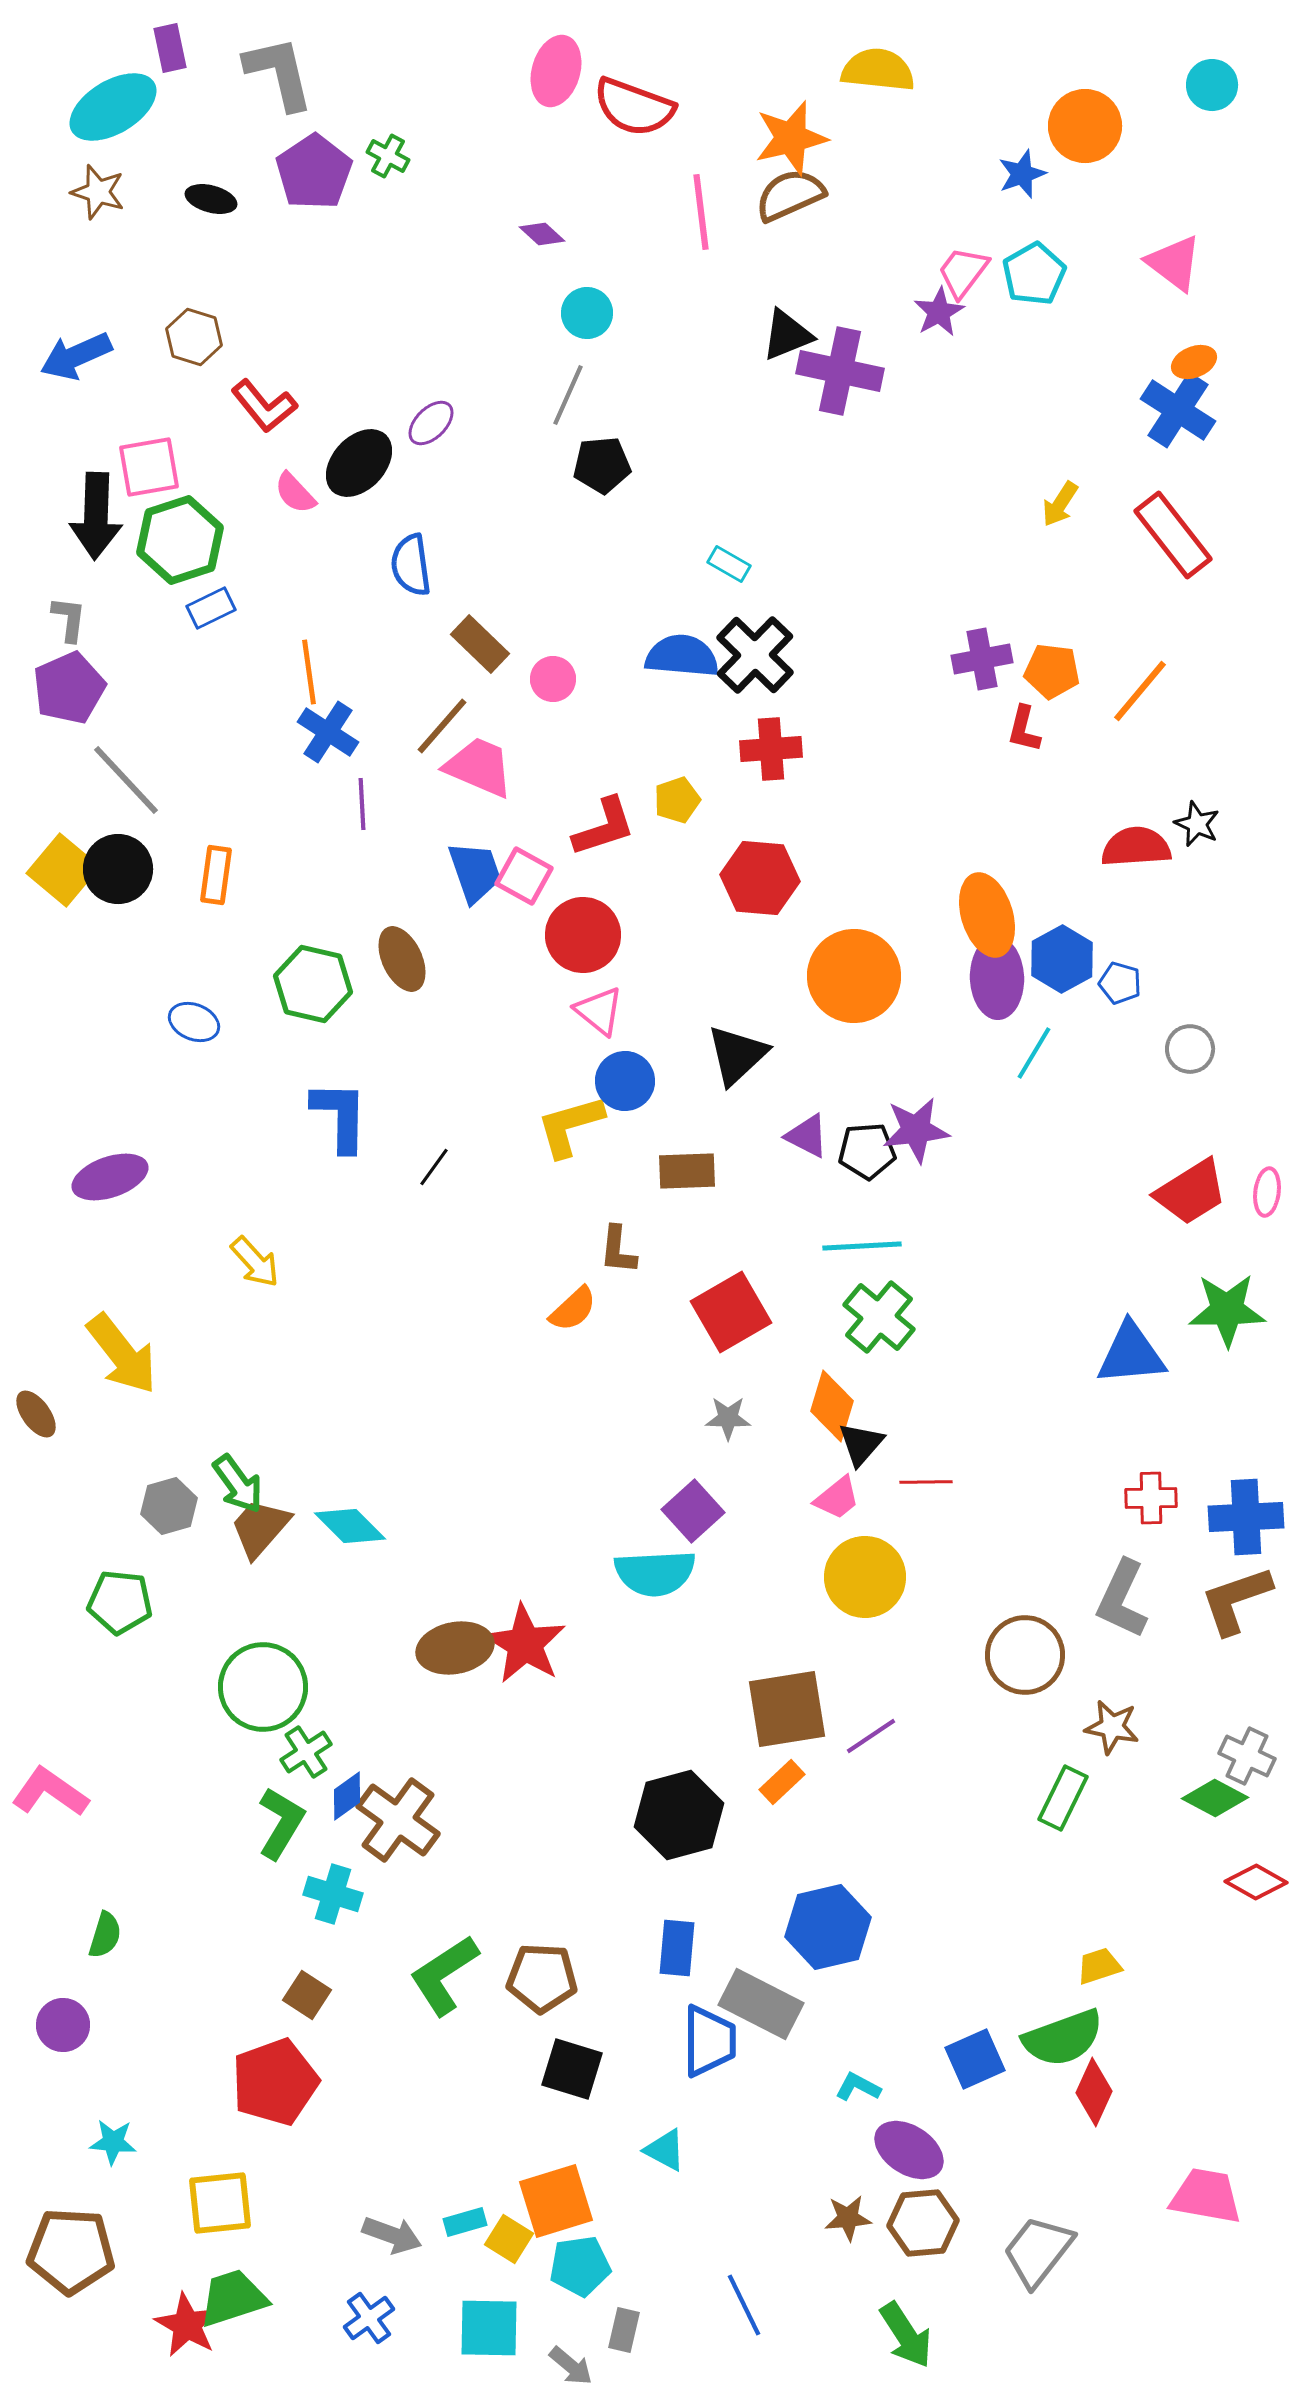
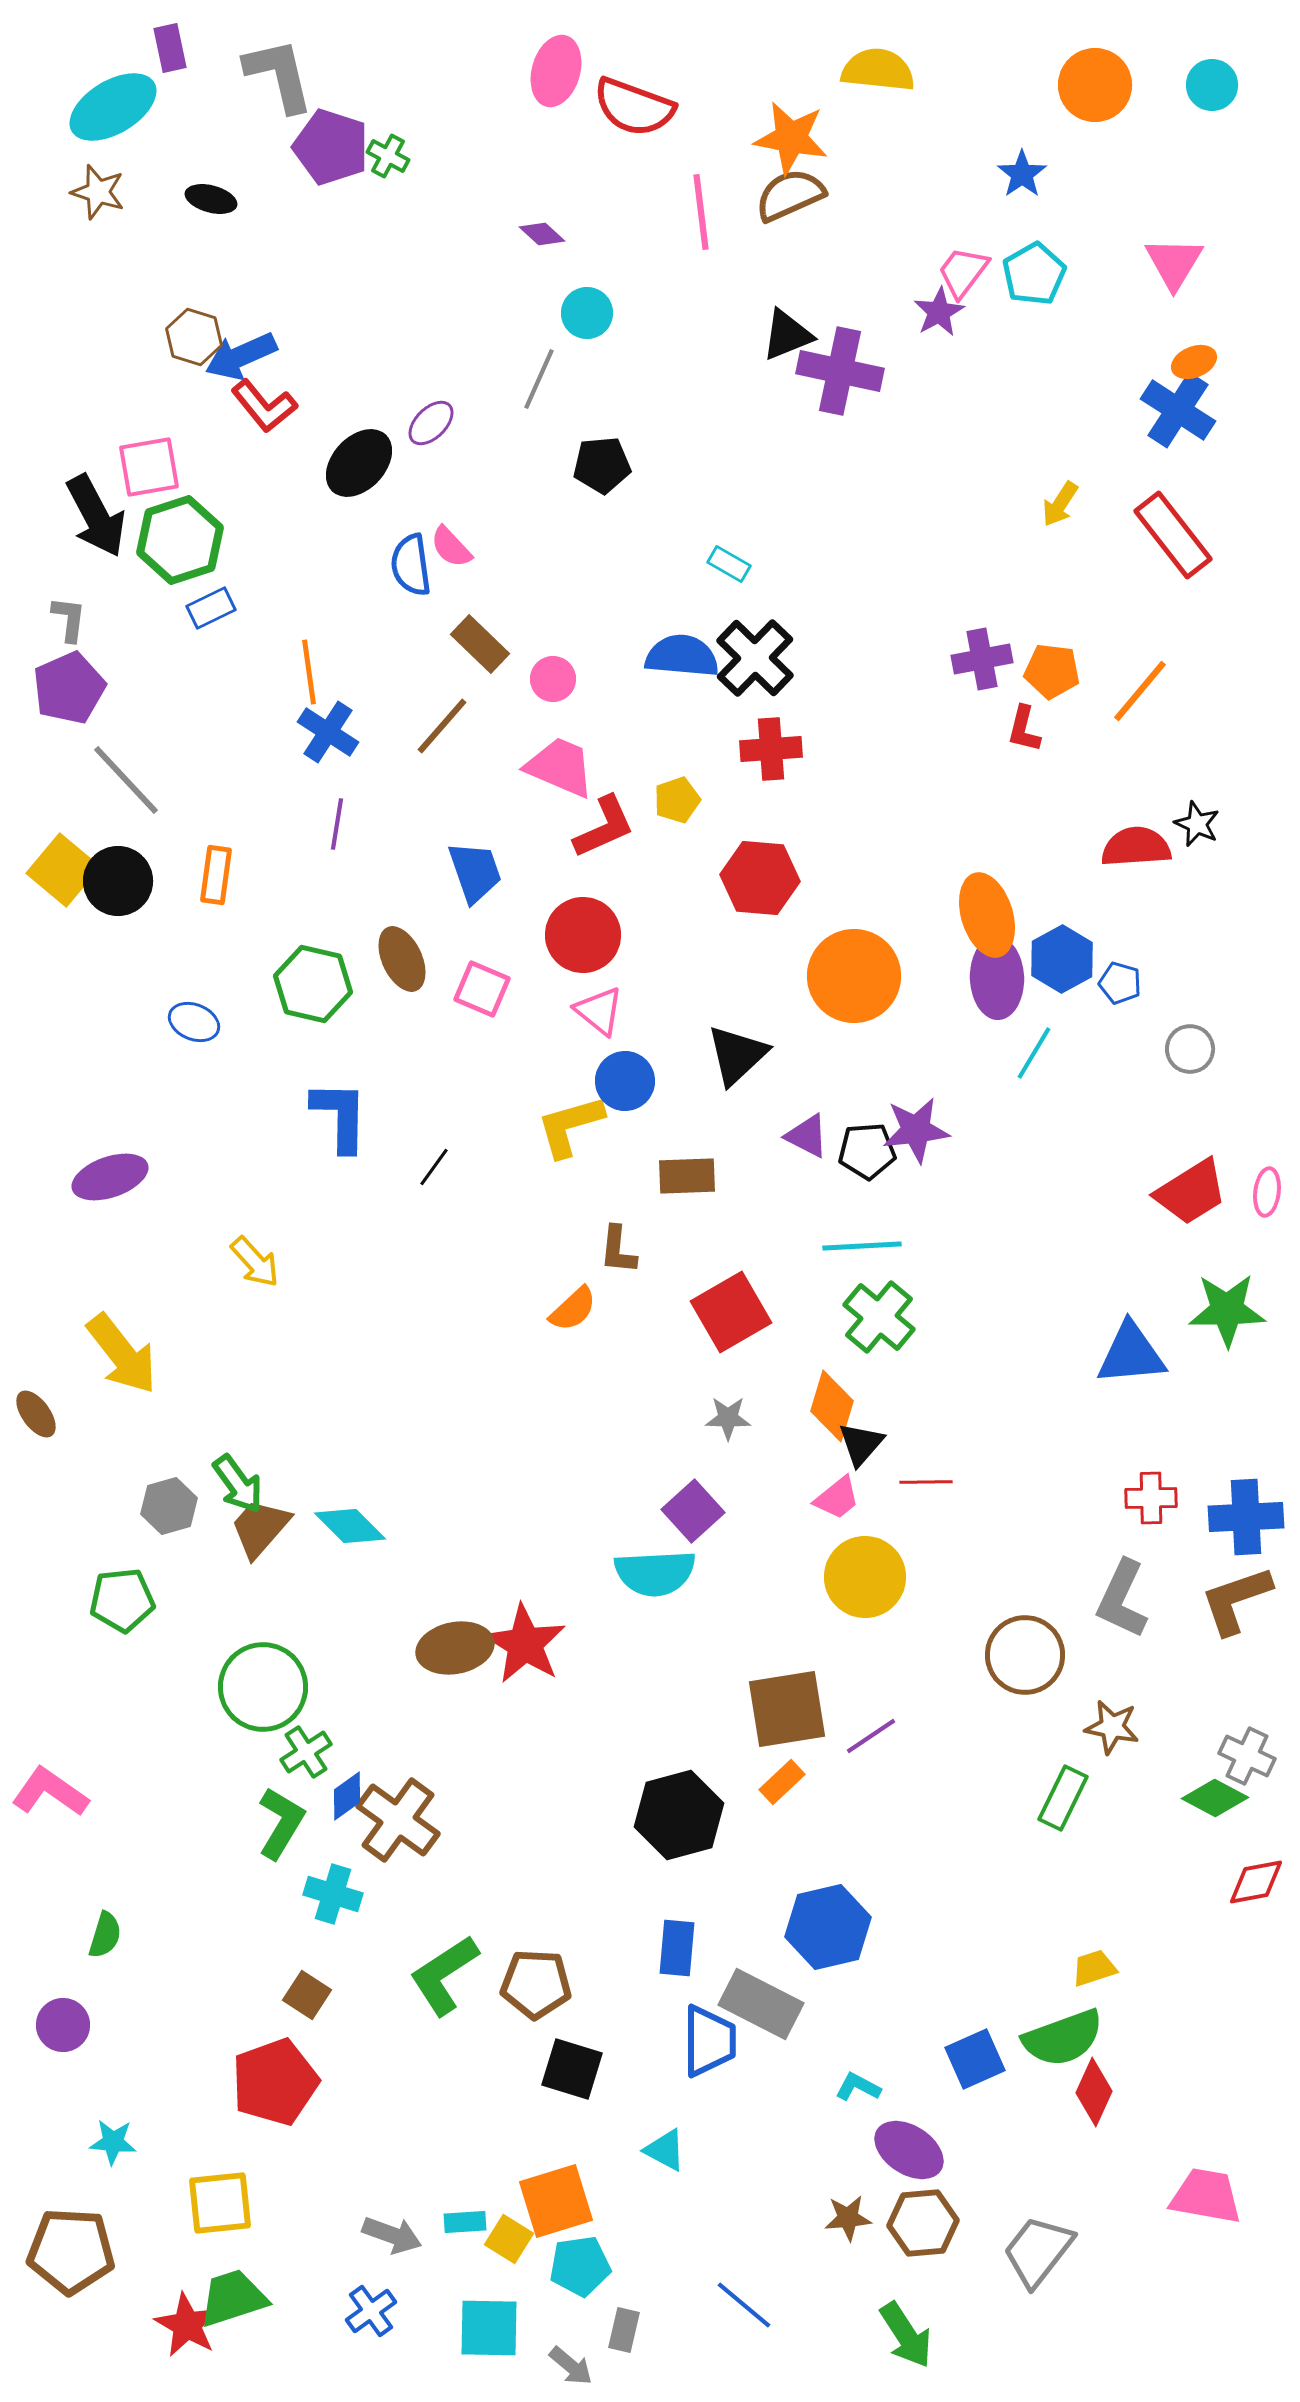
gray L-shape at (279, 73): moved 2 px down
orange circle at (1085, 126): moved 10 px right, 41 px up
orange star at (791, 138): rotated 24 degrees clockwise
purple pentagon at (314, 172): moved 17 px right, 25 px up; rotated 20 degrees counterclockwise
blue star at (1022, 174): rotated 15 degrees counterclockwise
pink triangle at (1174, 263): rotated 24 degrees clockwise
blue arrow at (76, 356): moved 165 px right
gray line at (568, 395): moved 29 px left, 16 px up
pink semicircle at (295, 493): moved 156 px right, 54 px down
black arrow at (96, 516): rotated 30 degrees counterclockwise
black cross at (755, 655): moved 3 px down
pink trapezoid at (479, 767): moved 81 px right
purple line at (362, 804): moved 25 px left, 20 px down; rotated 12 degrees clockwise
red L-shape at (604, 827): rotated 6 degrees counterclockwise
black circle at (118, 869): moved 12 px down
pink square at (524, 876): moved 42 px left, 113 px down; rotated 6 degrees counterclockwise
brown rectangle at (687, 1171): moved 5 px down
green pentagon at (120, 1602): moved 2 px right, 2 px up; rotated 12 degrees counterclockwise
red diamond at (1256, 1882): rotated 40 degrees counterclockwise
yellow trapezoid at (1099, 1966): moved 5 px left, 2 px down
brown pentagon at (542, 1978): moved 6 px left, 6 px down
cyan rectangle at (465, 2222): rotated 12 degrees clockwise
blue line at (744, 2305): rotated 24 degrees counterclockwise
blue cross at (369, 2318): moved 2 px right, 7 px up
